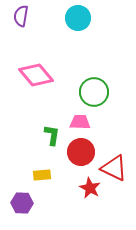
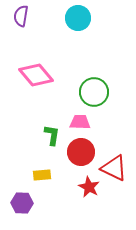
red star: moved 1 px left, 1 px up
